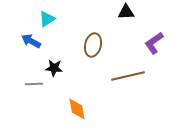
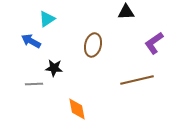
brown line: moved 9 px right, 4 px down
